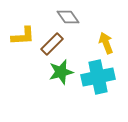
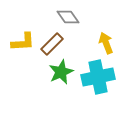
yellow L-shape: moved 6 px down
green star: rotated 10 degrees counterclockwise
